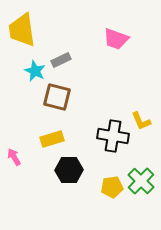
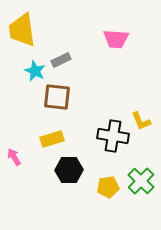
pink trapezoid: rotated 16 degrees counterclockwise
brown square: rotated 8 degrees counterclockwise
yellow pentagon: moved 4 px left
